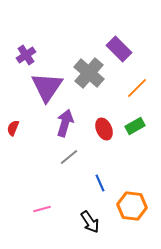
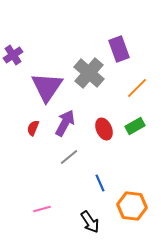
purple rectangle: rotated 25 degrees clockwise
purple cross: moved 13 px left
purple arrow: rotated 12 degrees clockwise
red semicircle: moved 20 px right
